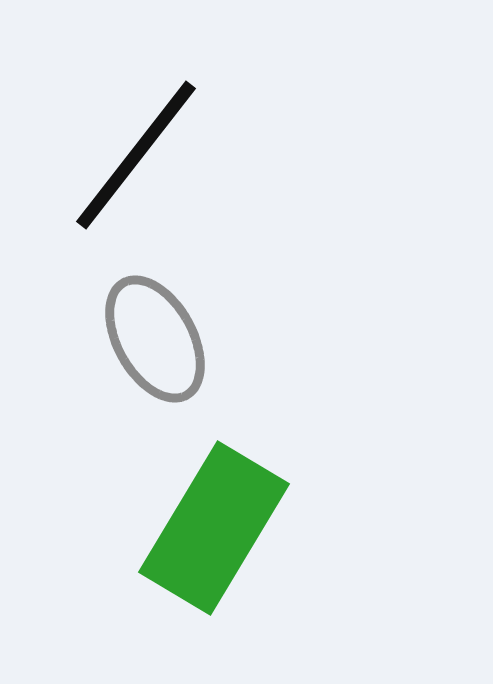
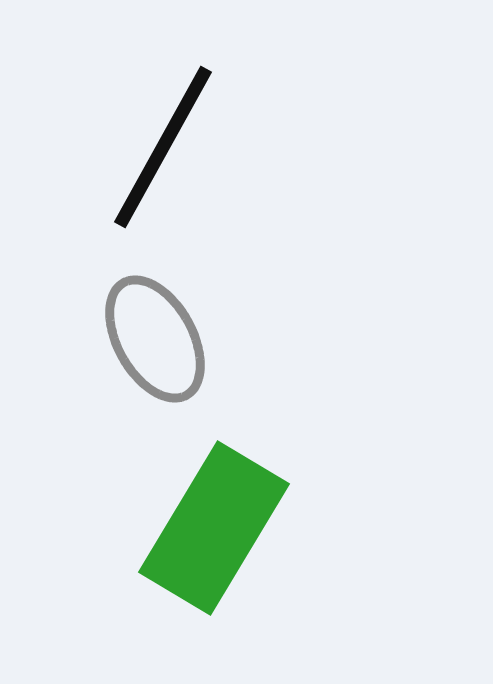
black line: moved 27 px right, 8 px up; rotated 9 degrees counterclockwise
